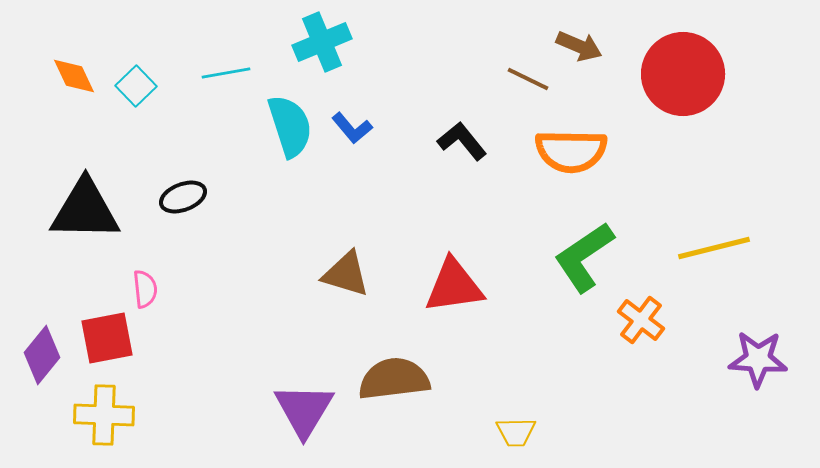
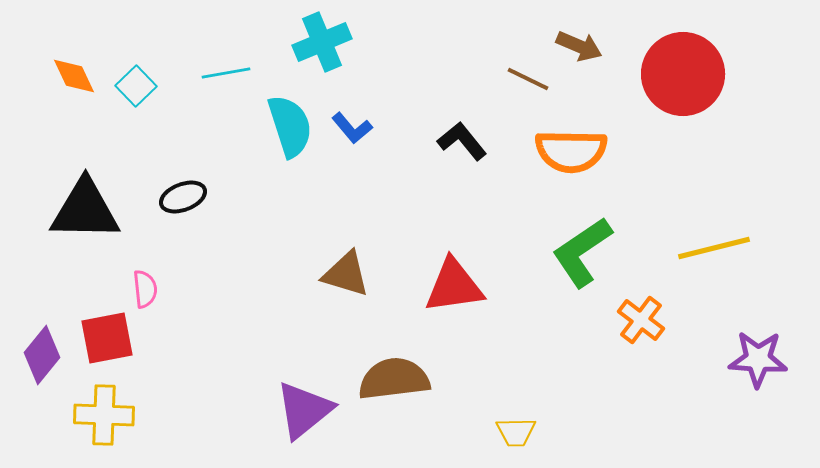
green L-shape: moved 2 px left, 5 px up
purple triangle: rotated 20 degrees clockwise
